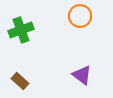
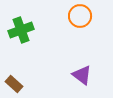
brown rectangle: moved 6 px left, 3 px down
